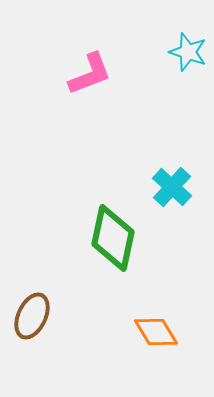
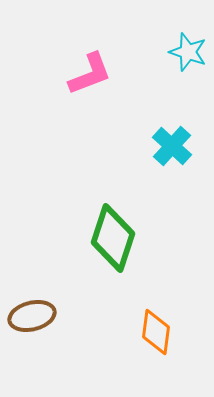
cyan cross: moved 41 px up
green diamond: rotated 6 degrees clockwise
brown ellipse: rotated 51 degrees clockwise
orange diamond: rotated 39 degrees clockwise
